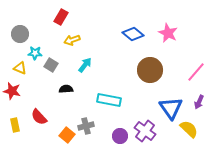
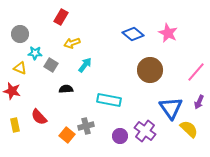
yellow arrow: moved 3 px down
